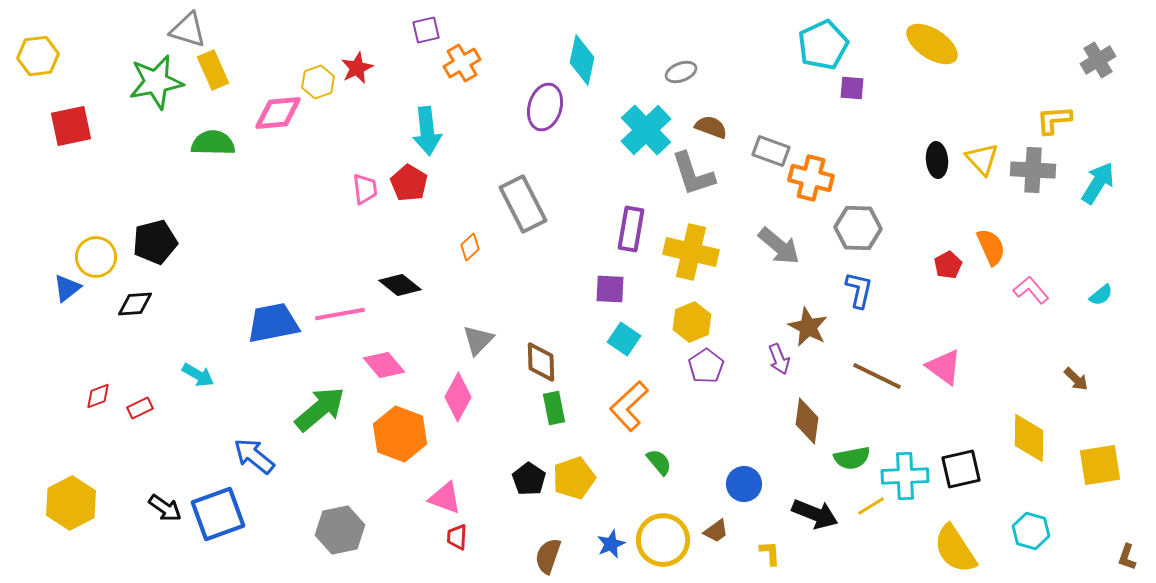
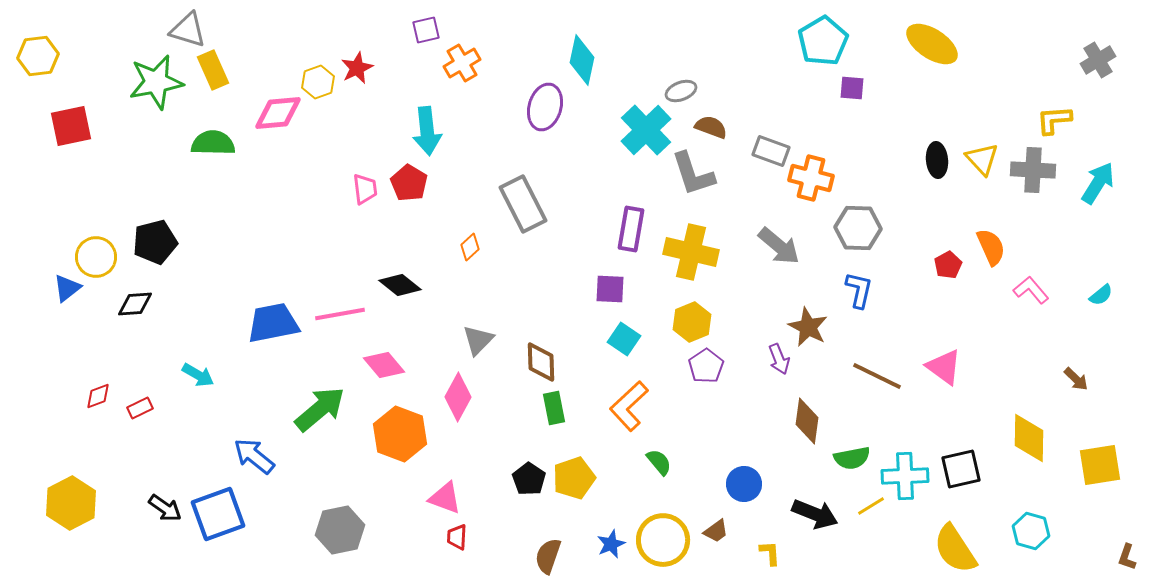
cyan pentagon at (823, 45): moved 4 px up; rotated 6 degrees counterclockwise
gray ellipse at (681, 72): moved 19 px down
